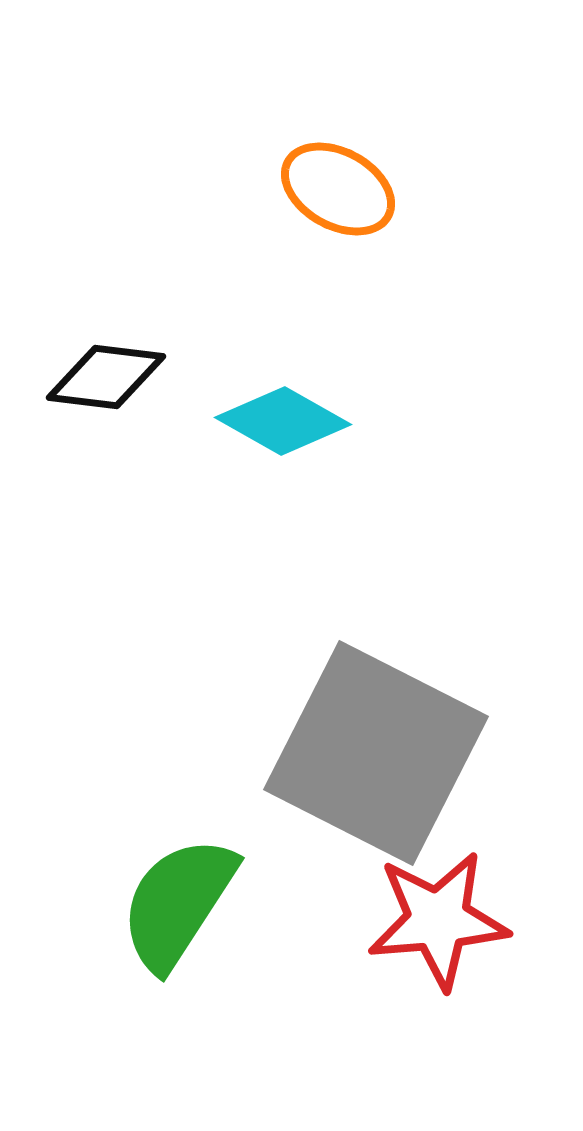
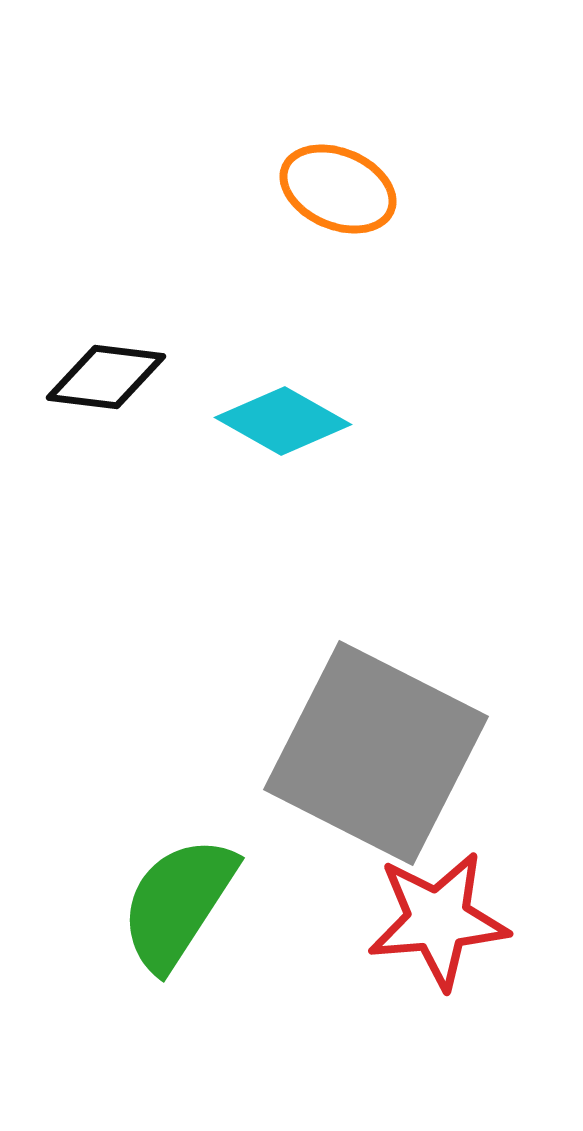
orange ellipse: rotated 6 degrees counterclockwise
